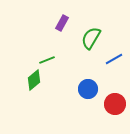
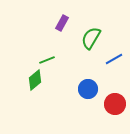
green diamond: moved 1 px right
